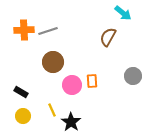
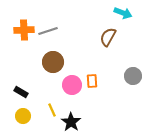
cyan arrow: rotated 18 degrees counterclockwise
